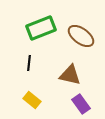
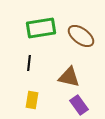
green rectangle: rotated 12 degrees clockwise
brown triangle: moved 1 px left, 2 px down
yellow rectangle: rotated 60 degrees clockwise
purple rectangle: moved 2 px left, 1 px down
